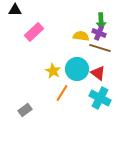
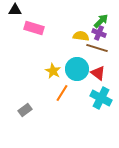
green arrow: rotated 133 degrees counterclockwise
pink rectangle: moved 4 px up; rotated 60 degrees clockwise
brown line: moved 3 px left
cyan cross: moved 1 px right
